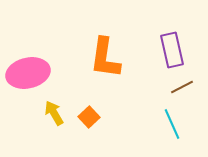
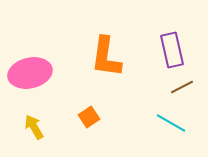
orange L-shape: moved 1 px right, 1 px up
pink ellipse: moved 2 px right
yellow arrow: moved 20 px left, 14 px down
orange square: rotated 10 degrees clockwise
cyan line: moved 1 px left, 1 px up; rotated 36 degrees counterclockwise
